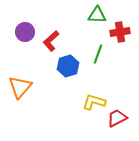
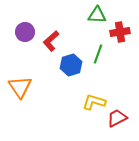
blue hexagon: moved 3 px right, 1 px up
orange triangle: rotated 15 degrees counterclockwise
